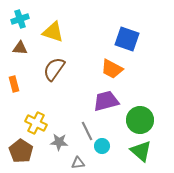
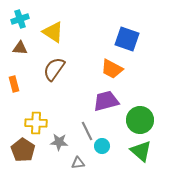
yellow triangle: rotated 15 degrees clockwise
yellow cross: rotated 25 degrees counterclockwise
brown pentagon: moved 2 px right, 1 px up
